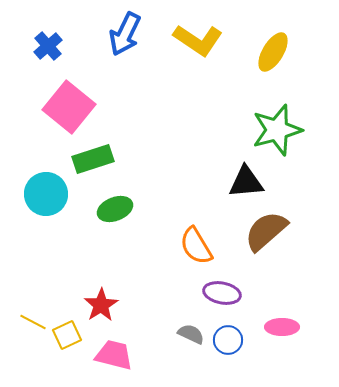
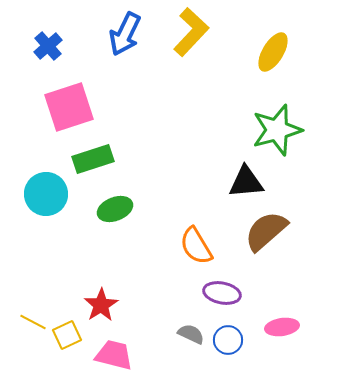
yellow L-shape: moved 7 px left, 8 px up; rotated 81 degrees counterclockwise
pink square: rotated 33 degrees clockwise
pink ellipse: rotated 8 degrees counterclockwise
